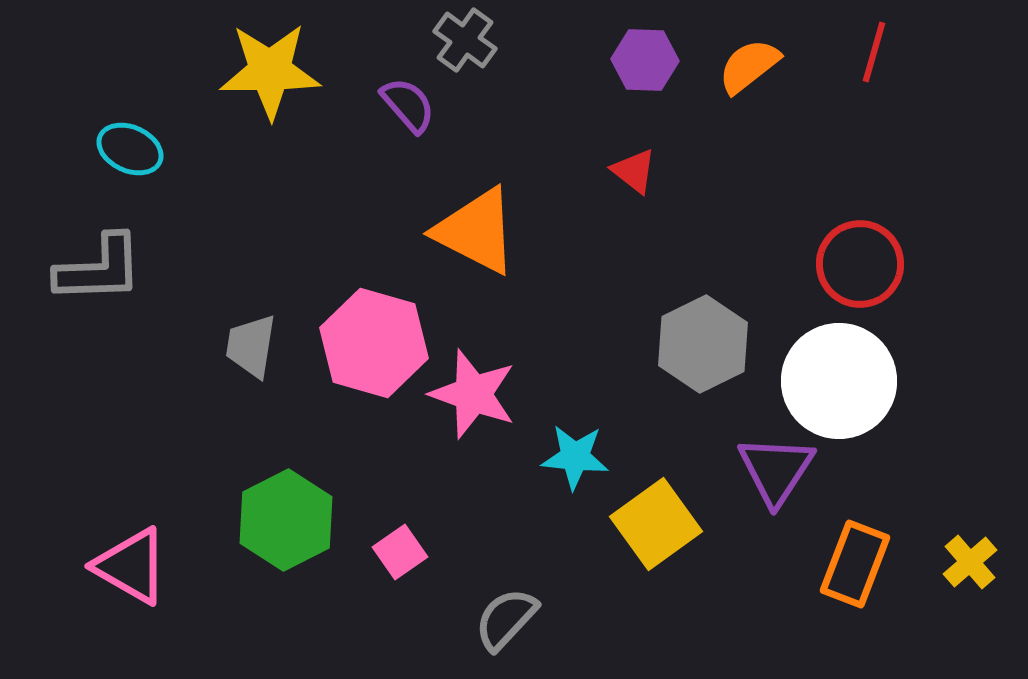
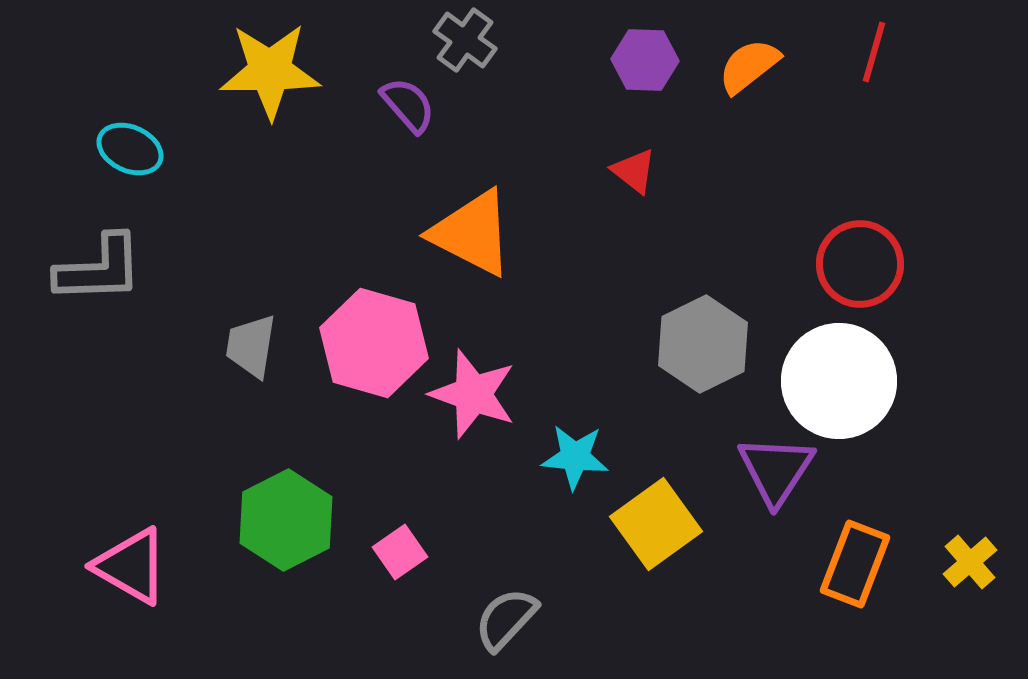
orange triangle: moved 4 px left, 2 px down
